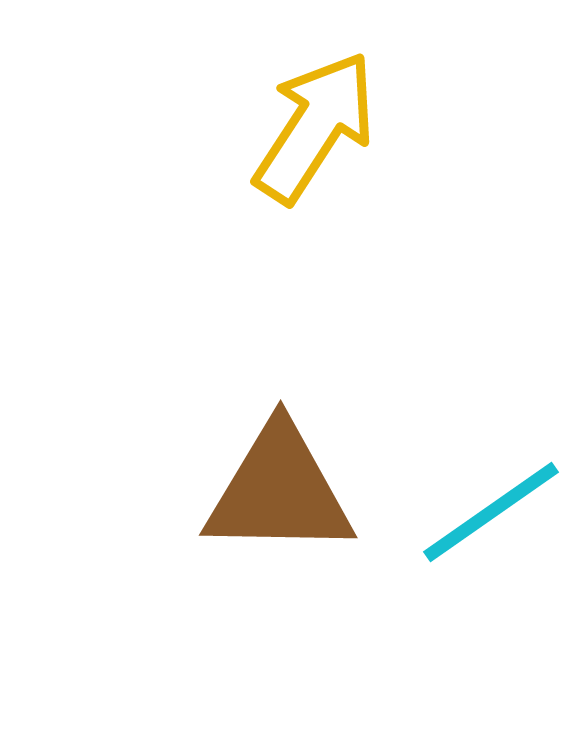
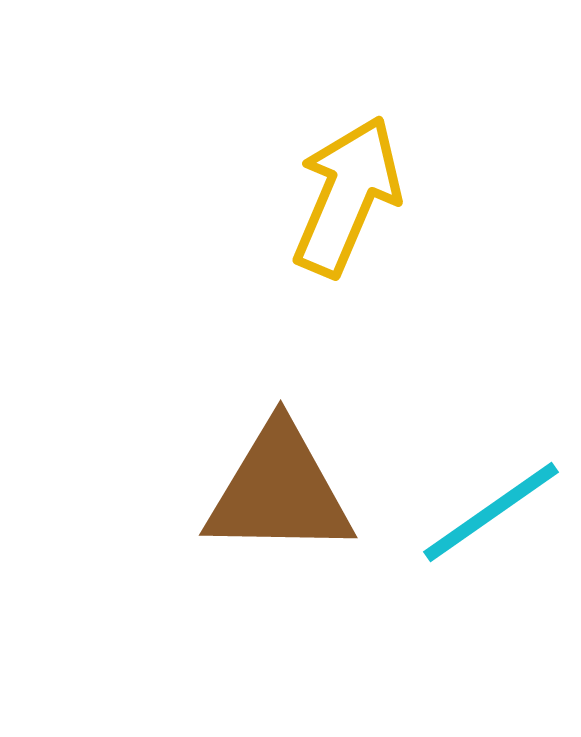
yellow arrow: moved 32 px right, 69 px down; rotated 10 degrees counterclockwise
